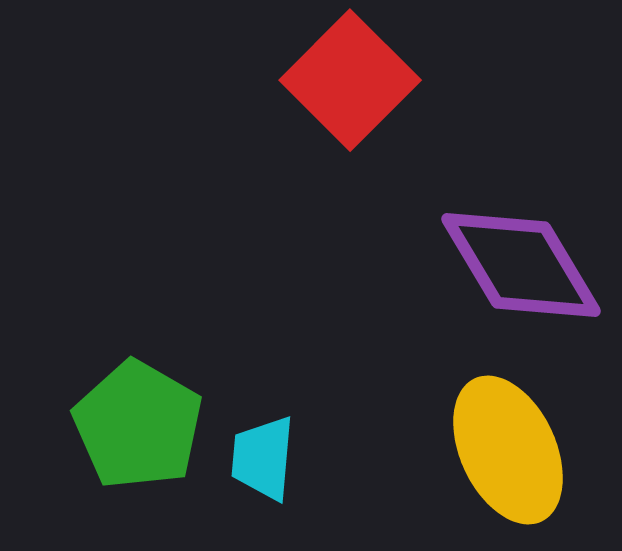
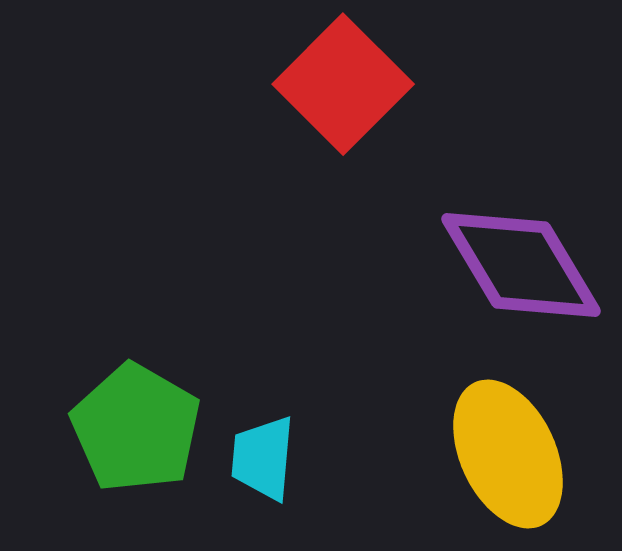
red square: moved 7 px left, 4 px down
green pentagon: moved 2 px left, 3 px down
yellow ellipse: moved 4 px down
